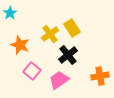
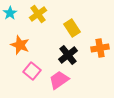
yellow cross: moved 12 px left, 20 px up
orange cross: moved 28 px up
